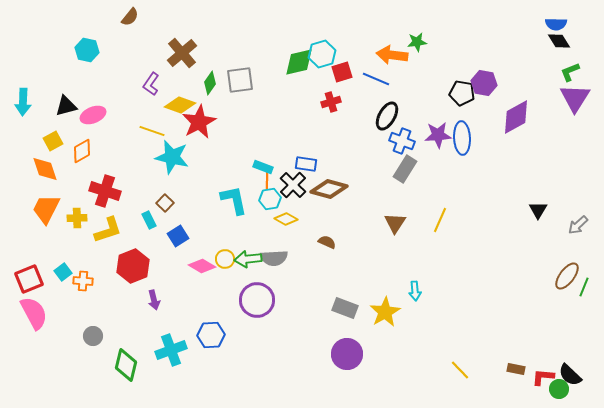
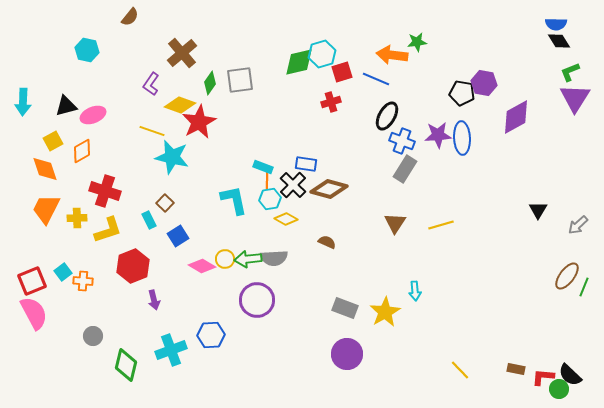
yellow line at (440, 220): moved 1 px right, 5 px down; rotated 50 degrees clockwise
red square at (29, 279): moved 3 px right, 2 px down
